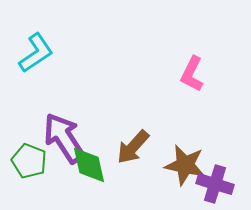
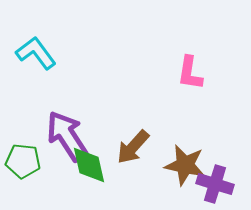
cyan L-shape: rotated 93 degrees counterclockwise
pink L-shape: moved 2 px left, 1 px up; rotated 18 degrees counterclockwise
purple arrow: moved 3 px right, 2 px up
green pentagon: moved 6 px left; rotated 16 degrees counterclockwise
